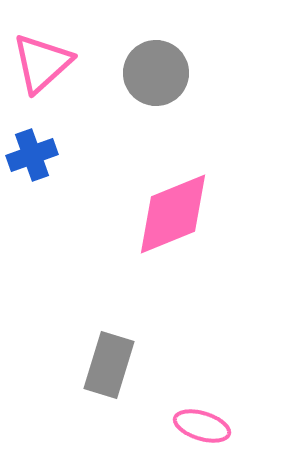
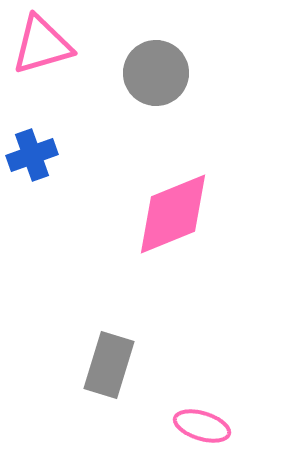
pink triangle: moved 18 px up; rotated 26 degrees clockwise
